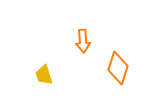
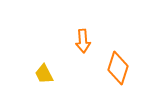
yellow trapezoid: moved 1 px up; rotated 10 degrees counterclockwise
